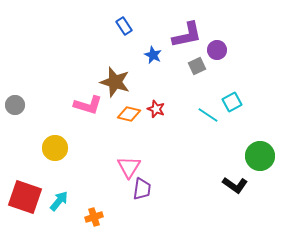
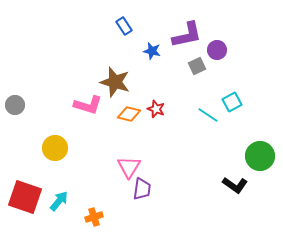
blue star: moved 1 px left, 4 px up; rotated 12 degrees counterclockwise
